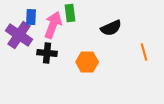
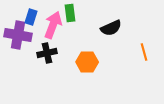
blue rectangle: rotated 14 degrees clockwise
purple cross: moved 1 px left; rotated 24 degrees counterclockwise
black cross: rotated 18 degrees counterclockwise
